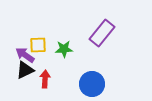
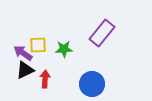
purple arrow: moved 2 px left, 2 px up
